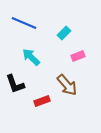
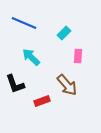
pink rectangle: rotated 64 degrees counterclockwise
